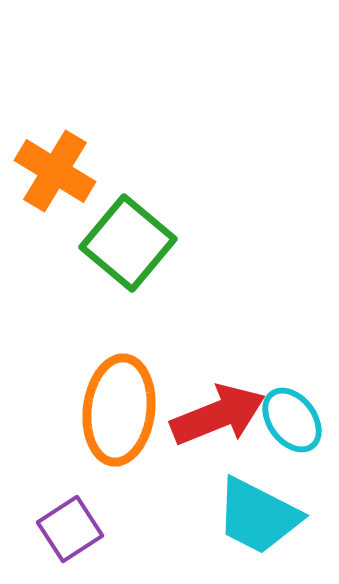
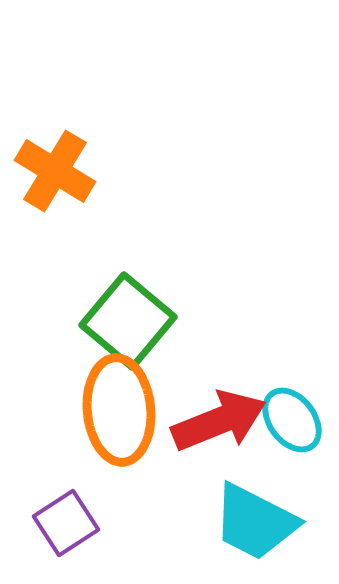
green square: moved 78 px down
orange ellipse: rotated 12 degrees counterclockwise
red arrow: moved 1 px right, 6 px down
cyan trapezoid: moved 3 px left, 6 px down
purple square: moved 4 px left, 6 px up
